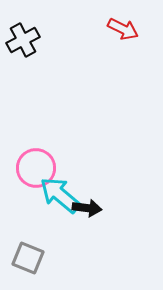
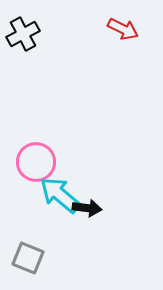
black cross: moved 6 px up
pink circle: moved 6 px up
